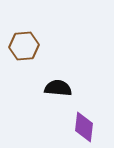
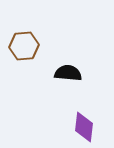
black semicircle: moved 10 px right, 15 px up
